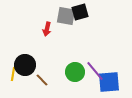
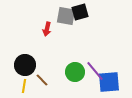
yellow line: moved 11 px right, 12 px down
